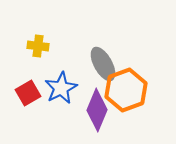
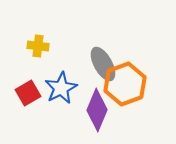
orange hexagon: moved 1 px left, 6 px up
